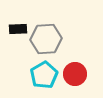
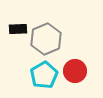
gray hexagon: rotated 20 degrees counterclockwise
red circle: moved 3 px up
